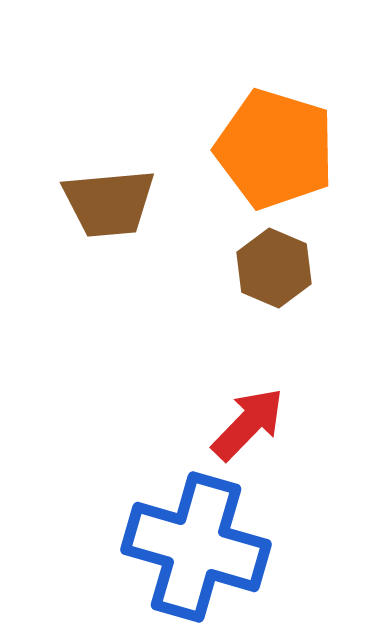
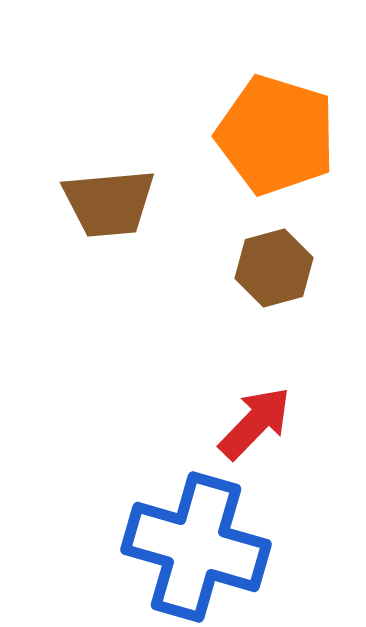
orange pentagon: moved 1 px right, 14 px up
brown hexagon: rotated 22 degrees clockwise
red arrow: moved 7 px right, 1 px up
